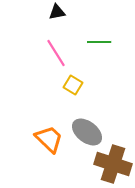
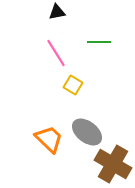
brown cross: rotated 12 degrees clockwise
